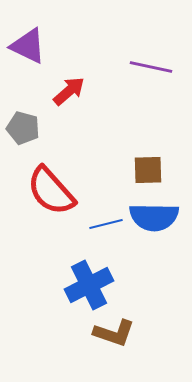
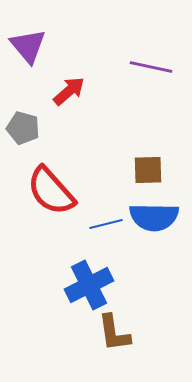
purple triangle: rotated 24 degrees clockwise
brown L-shape: rotated 63 degrees clockwise
